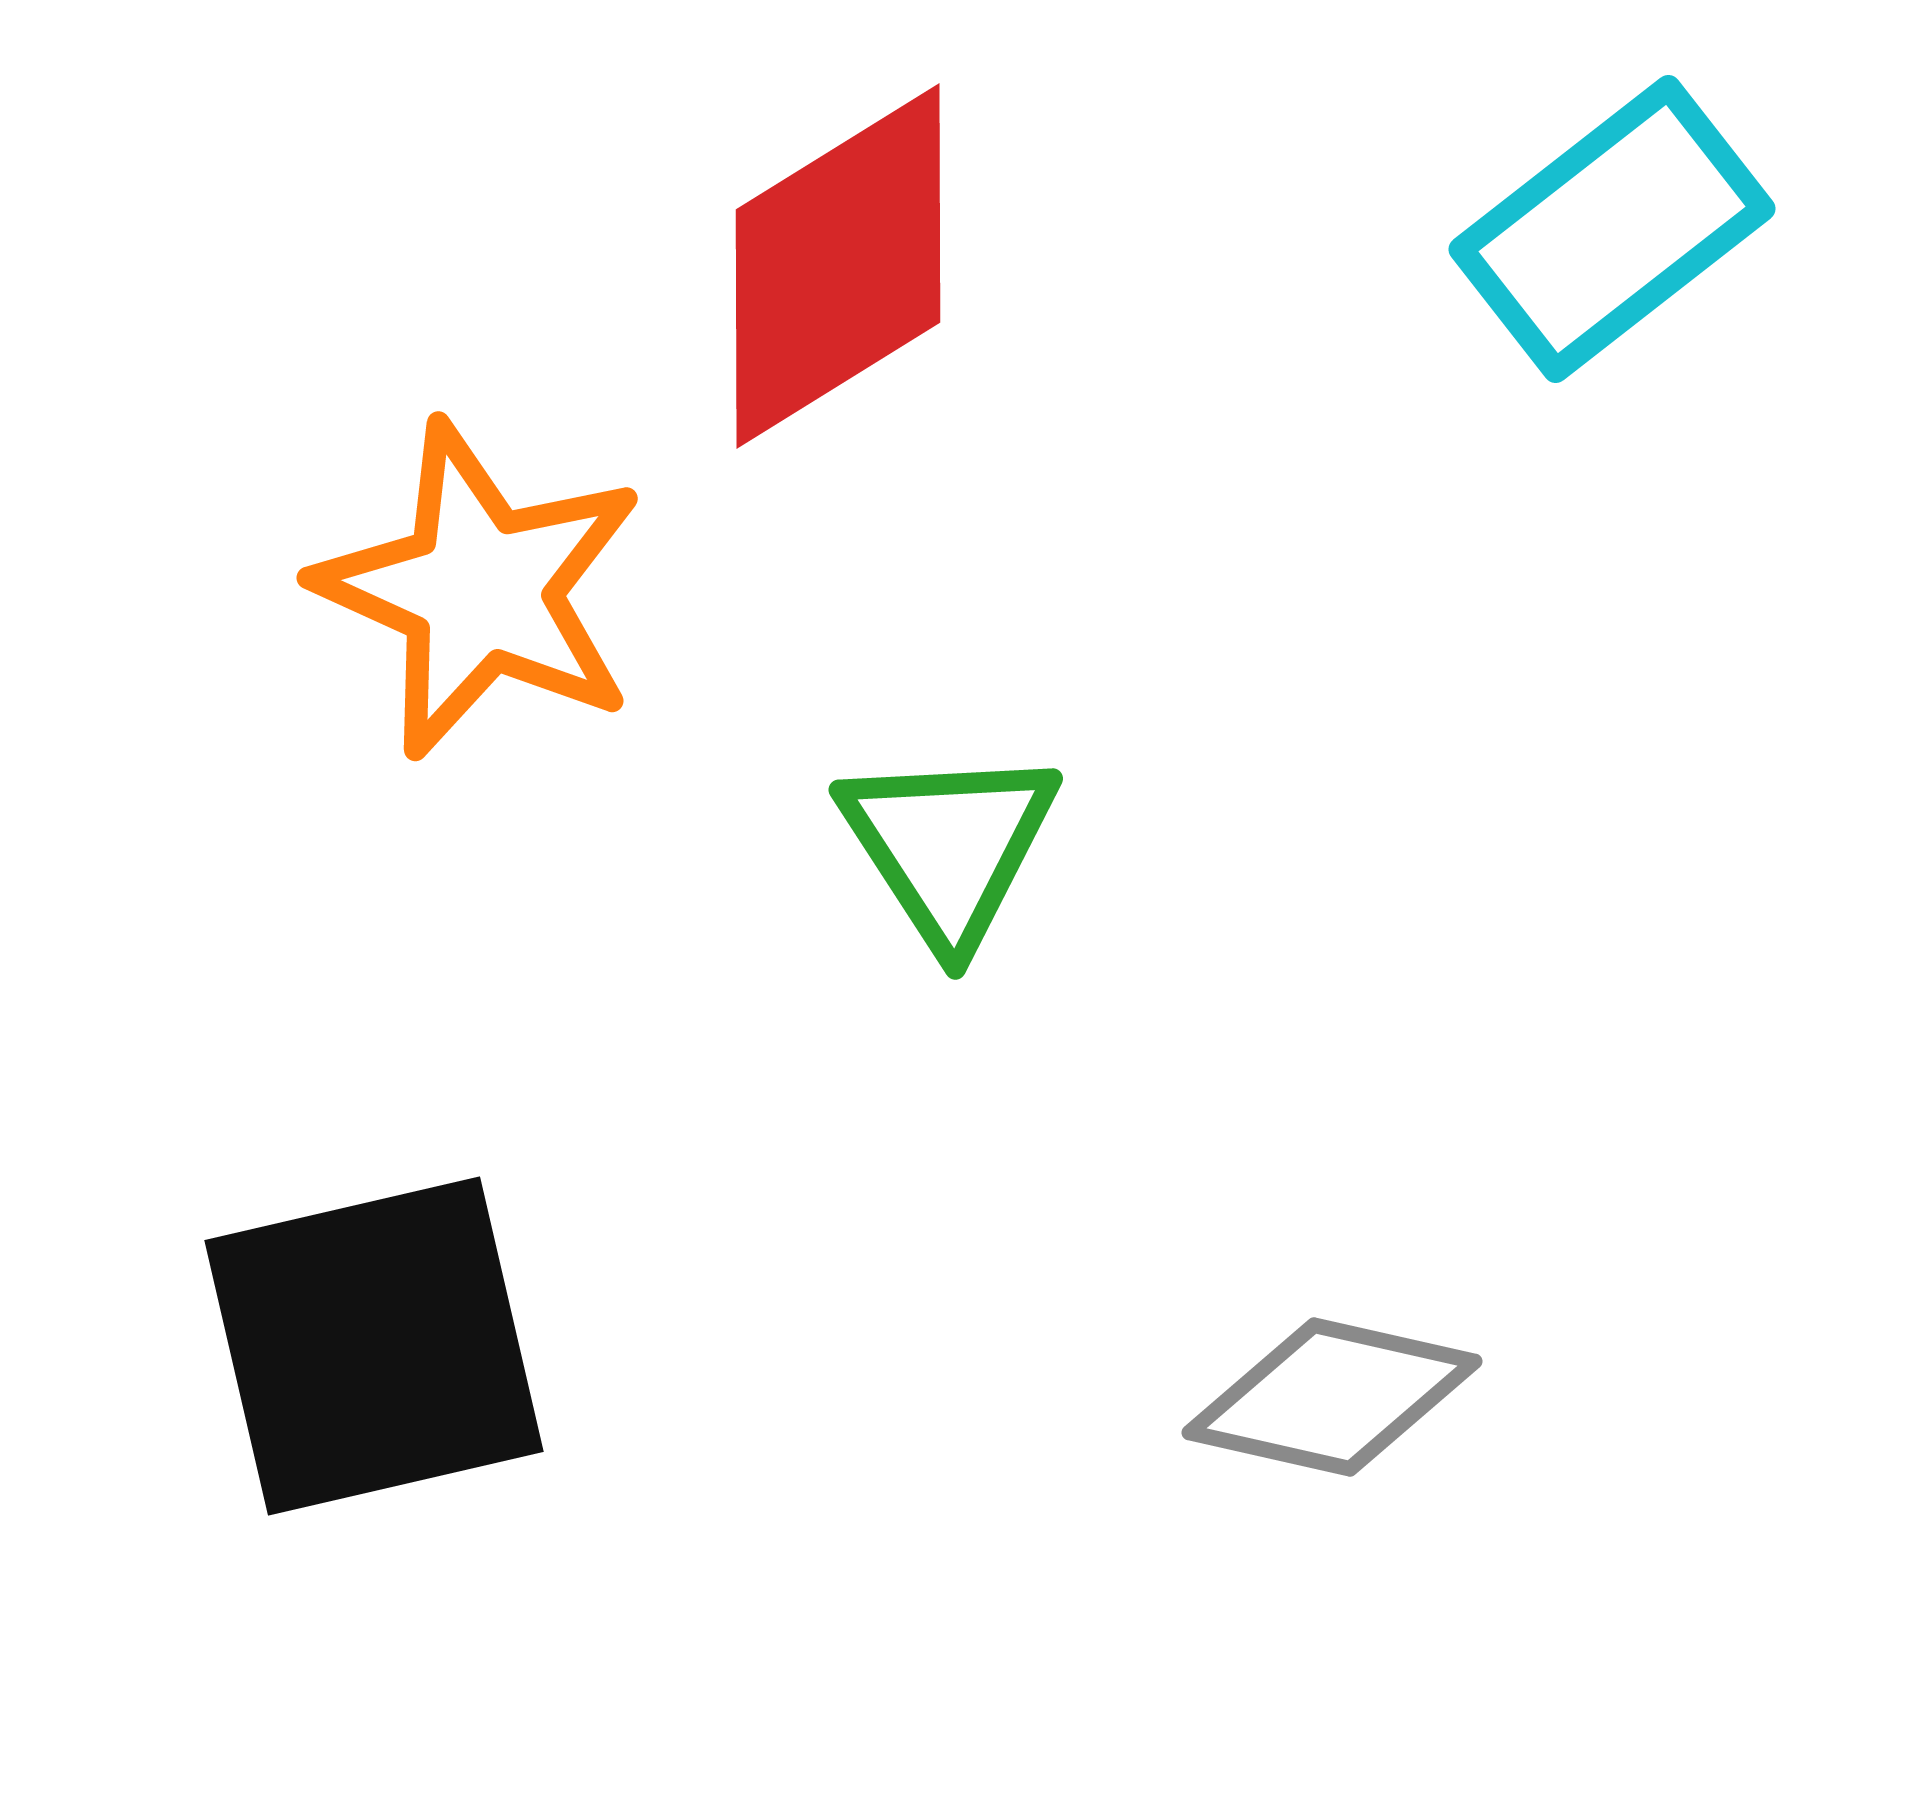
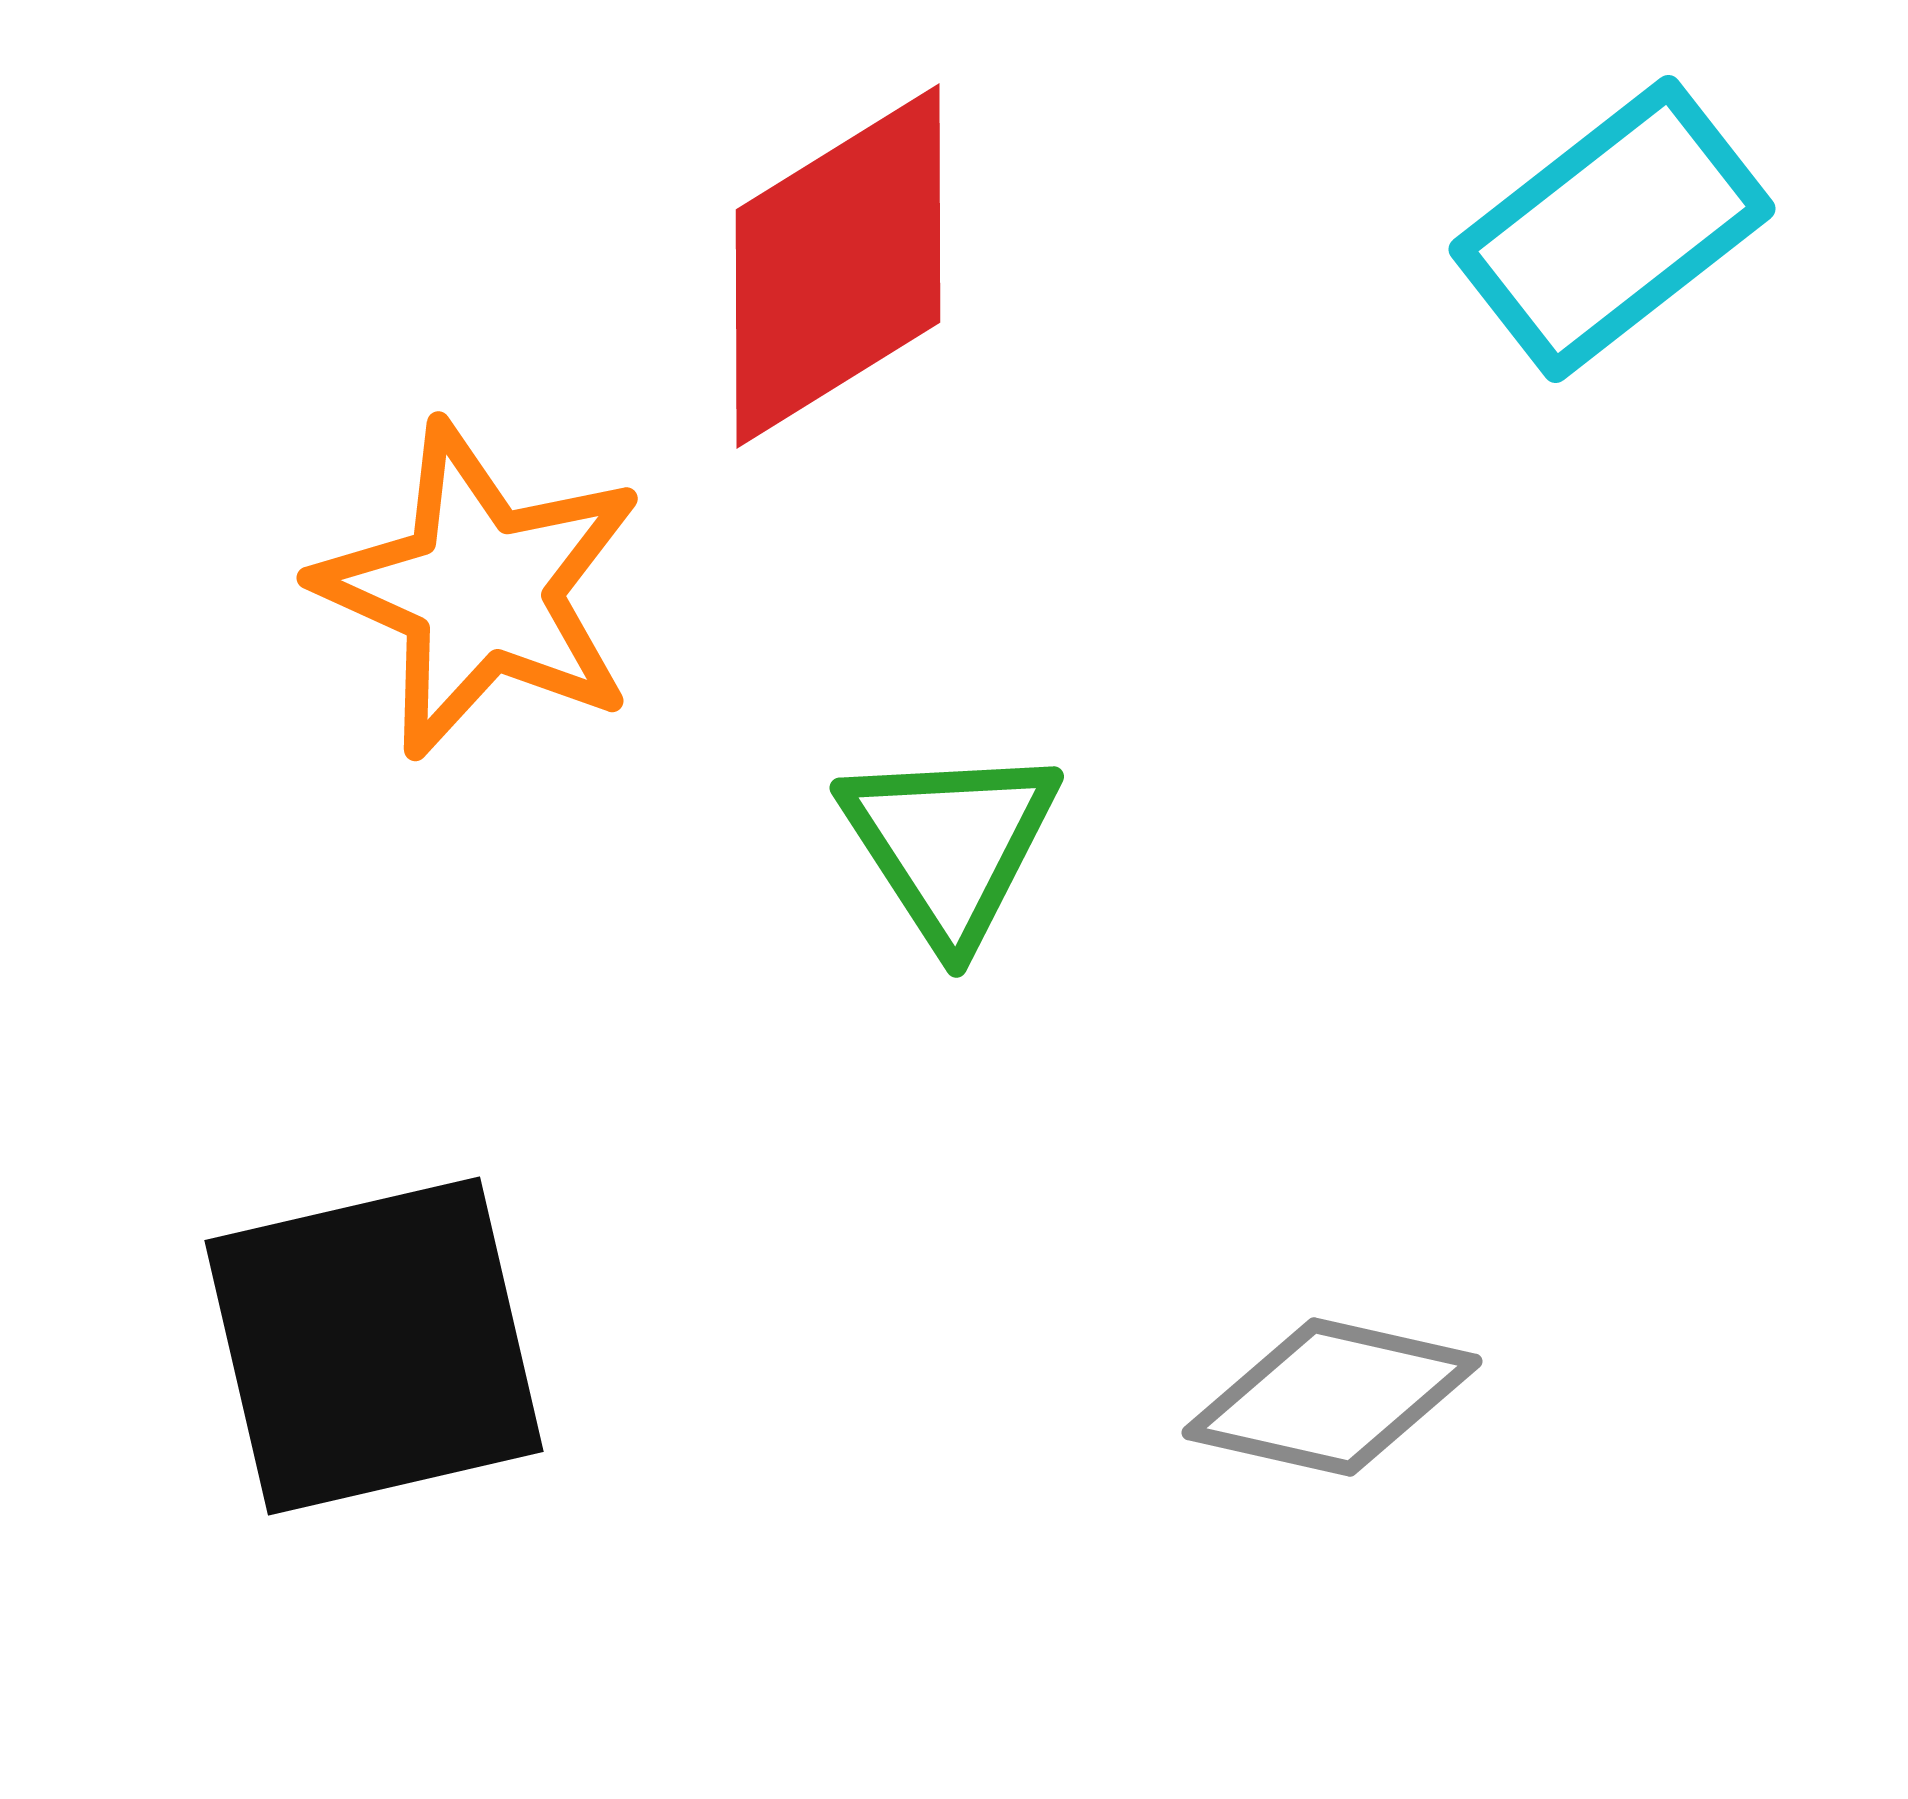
green triangle: moved 1 px right, 2 px up
